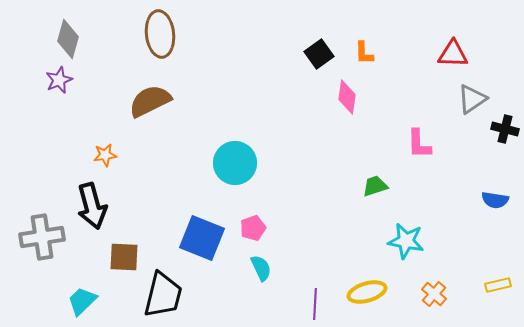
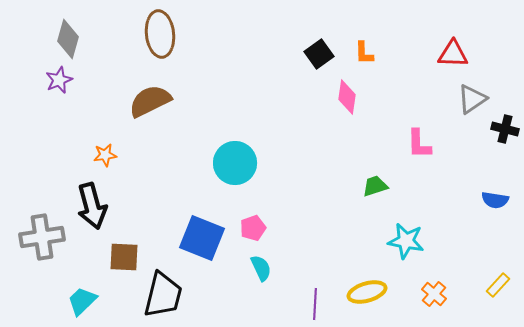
yellow rectangle: rotated 35 degrees counterclockwise
